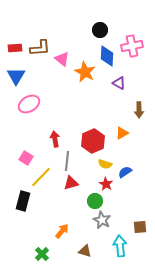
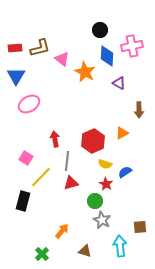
brown L-shape: rotated 10 degrees counterclockwise
